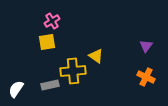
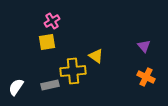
purple triangle: moved 2 px left; rotated 16 degrees counterclockwise
white semicircle: moved 2 px up
